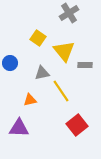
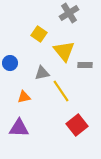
yellow square: moved 1 px right, 4 px up
orange triangle: moved 6 px left, 3 px up
